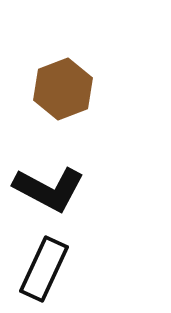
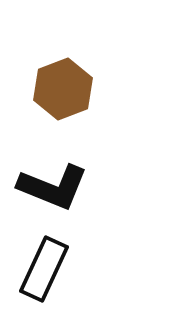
black L-shape: moved 4 px right, 2 px up; rotated 6 degrees counterclockwise
